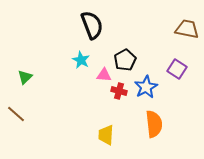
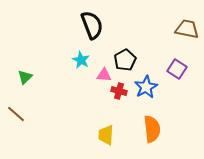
orange semicircle: moved 2 px left, 5 px down
